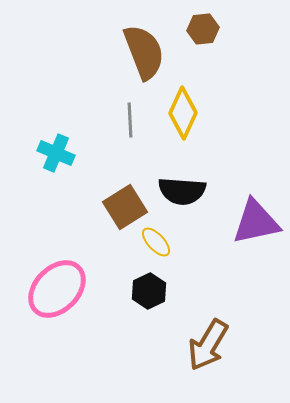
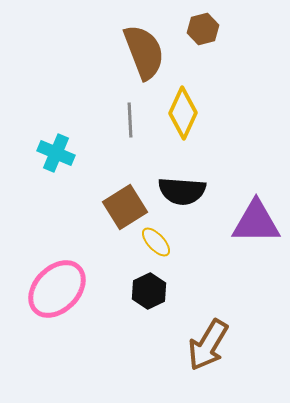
brown hexagon: rotated 8 degrees counterclockwise
purple triangle: rotated 12 degrees clockwise
